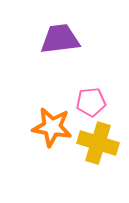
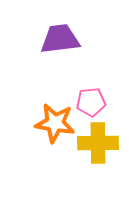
orange star: moved 3 px right, 4 px up
yellow cross: rotated 18 degrees counterclockwise
